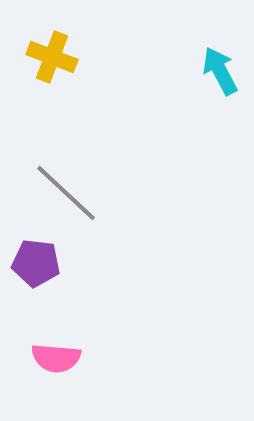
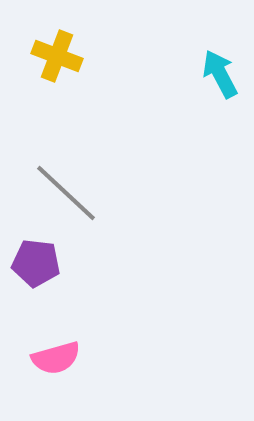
yellow cross: moved 5 px right, 1 px up
cyan arrow: moved 3 px down
pink semicircle: rotated 21 degrees counterclockwise
